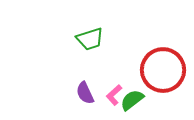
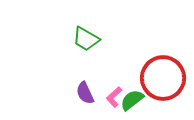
green trapezoid: moved 4 px left; rotated 48 degrees clockwise
red circle: moved 8 px down
pink L-shape: moved 2 px down
